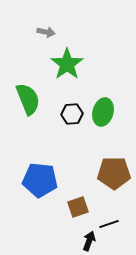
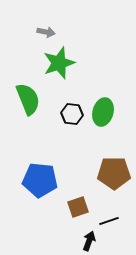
green star: moved 8 px left, 1 px up; rotated 16 degrees clockwise
black hexagon: rotated 10 degrees clockwise
black line: moved 3 px up
